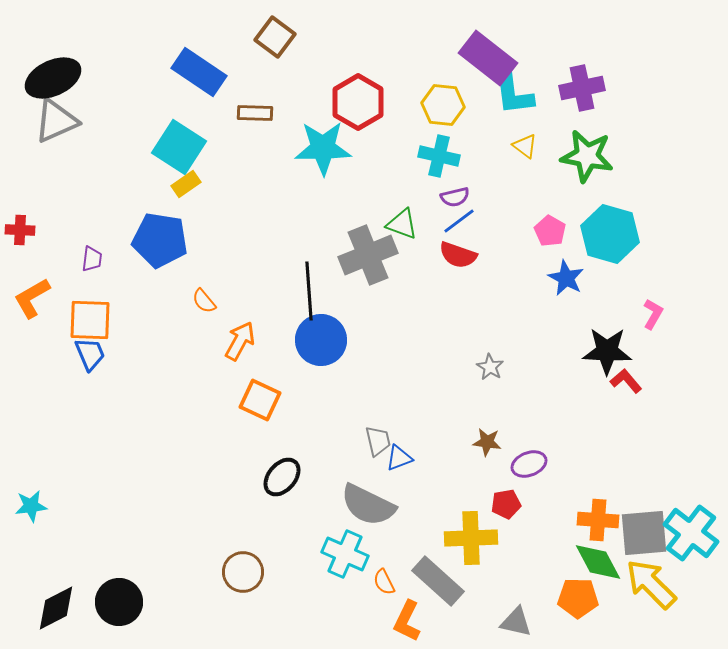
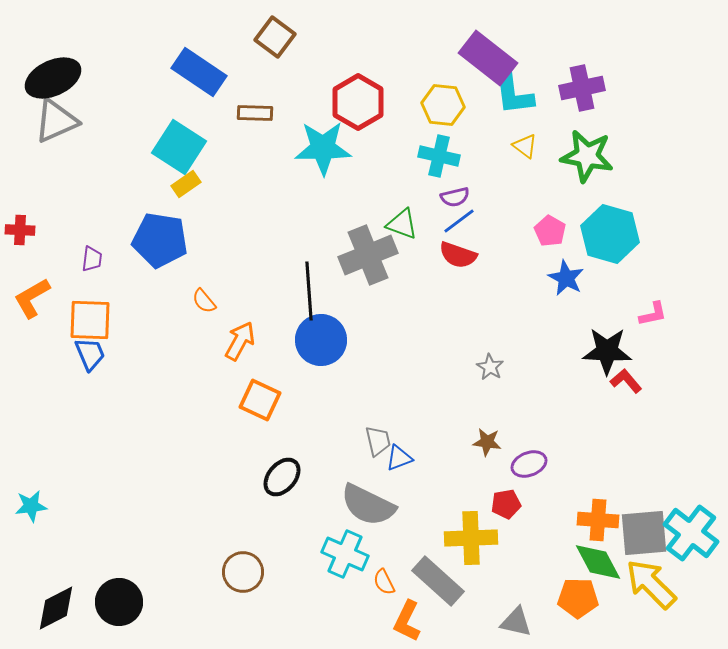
pink L-shape at (653, 314): rotated 48 degrees clockwise
